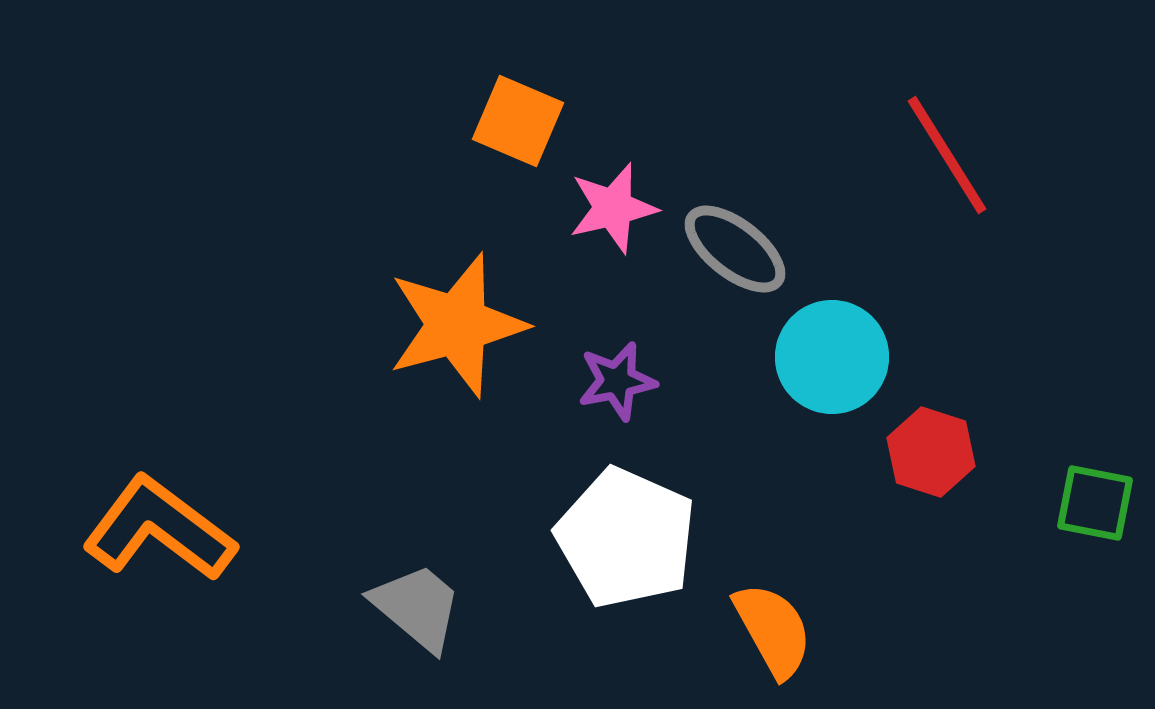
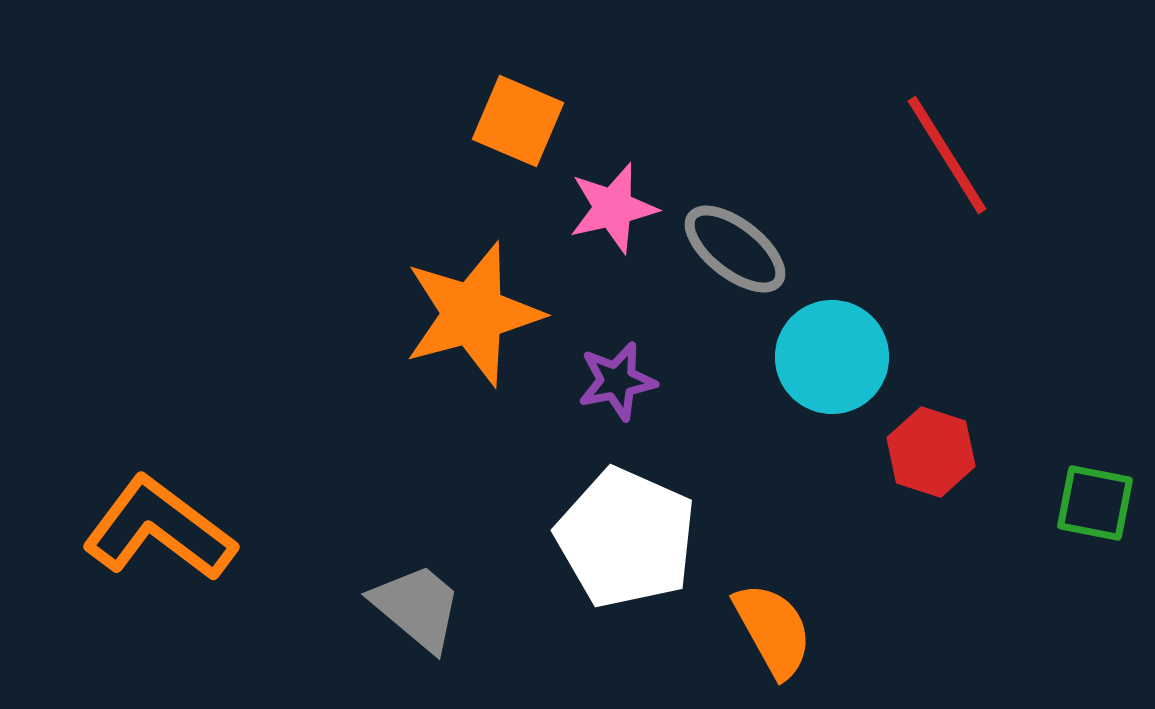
orange star: moved 16 px right, 11 px up
